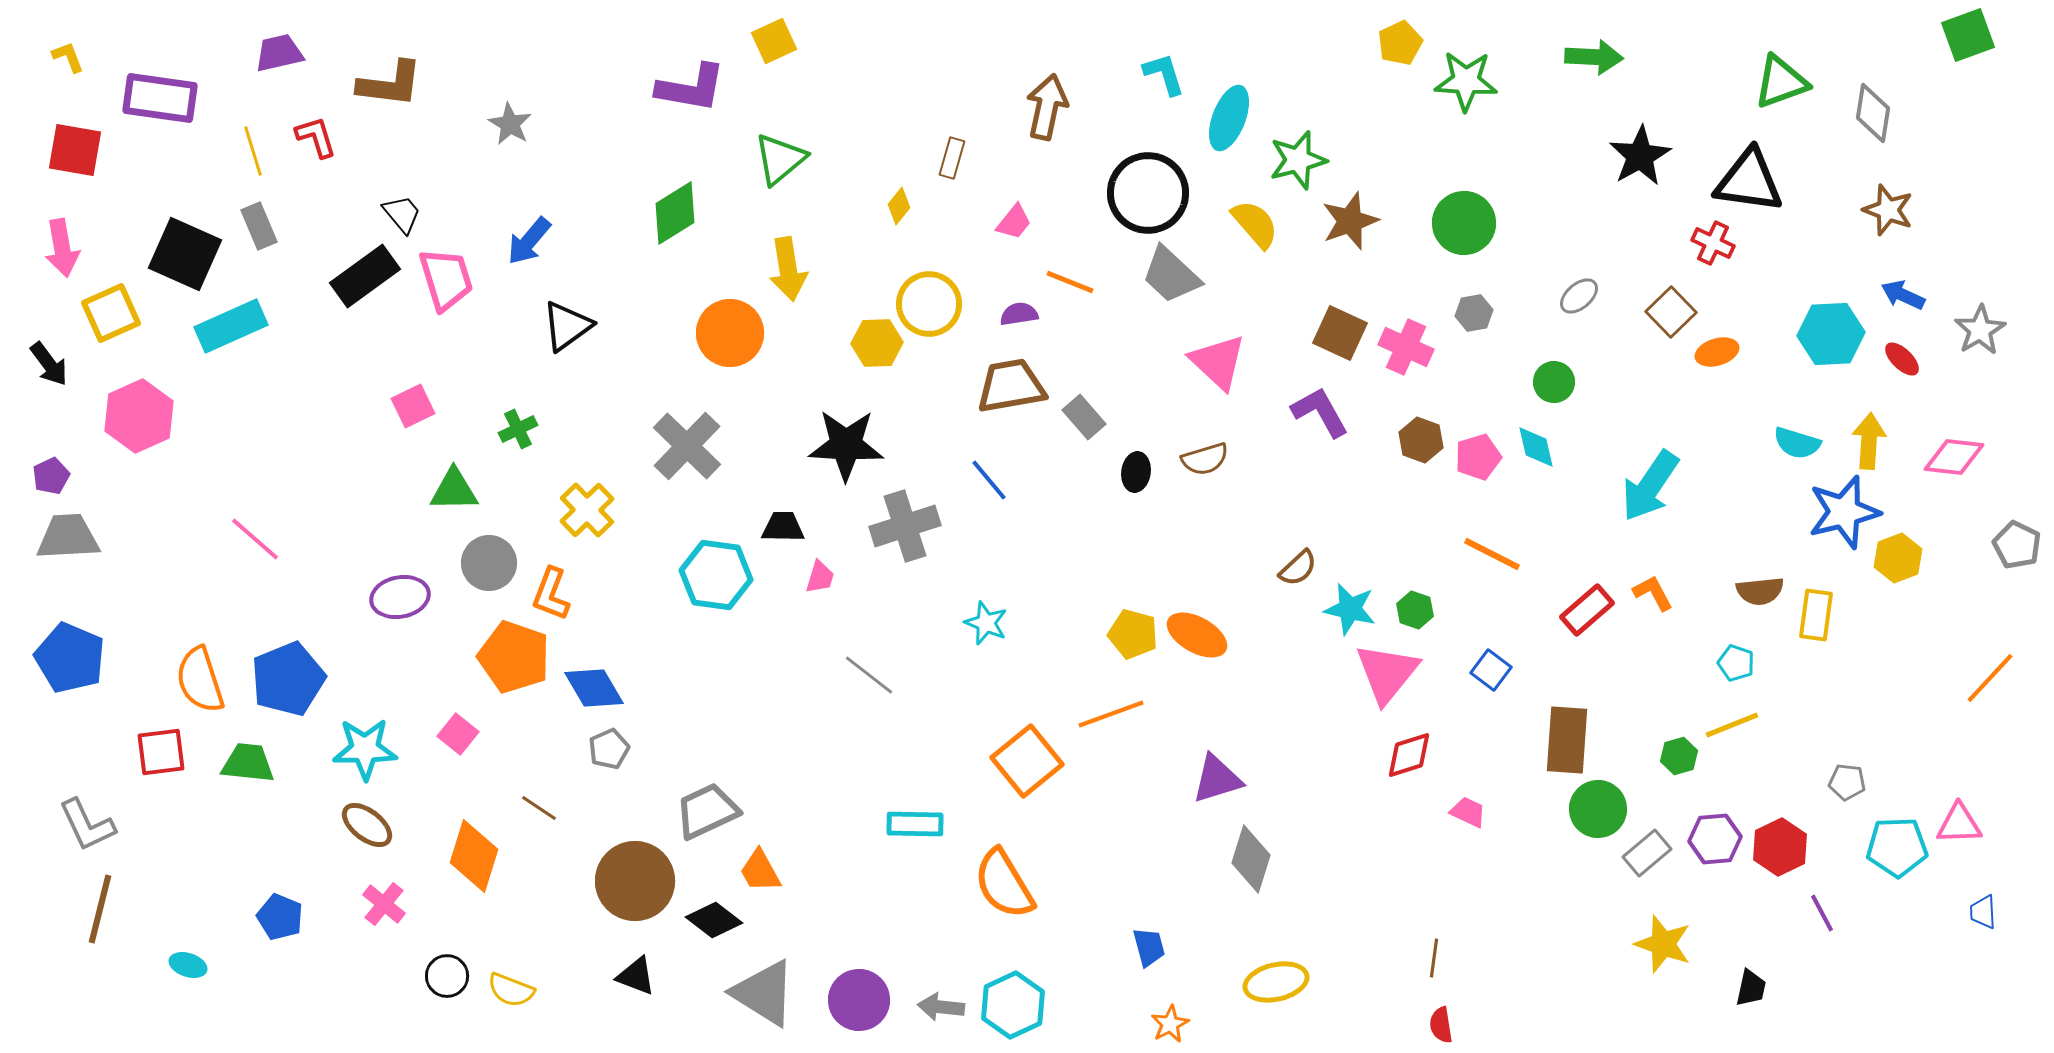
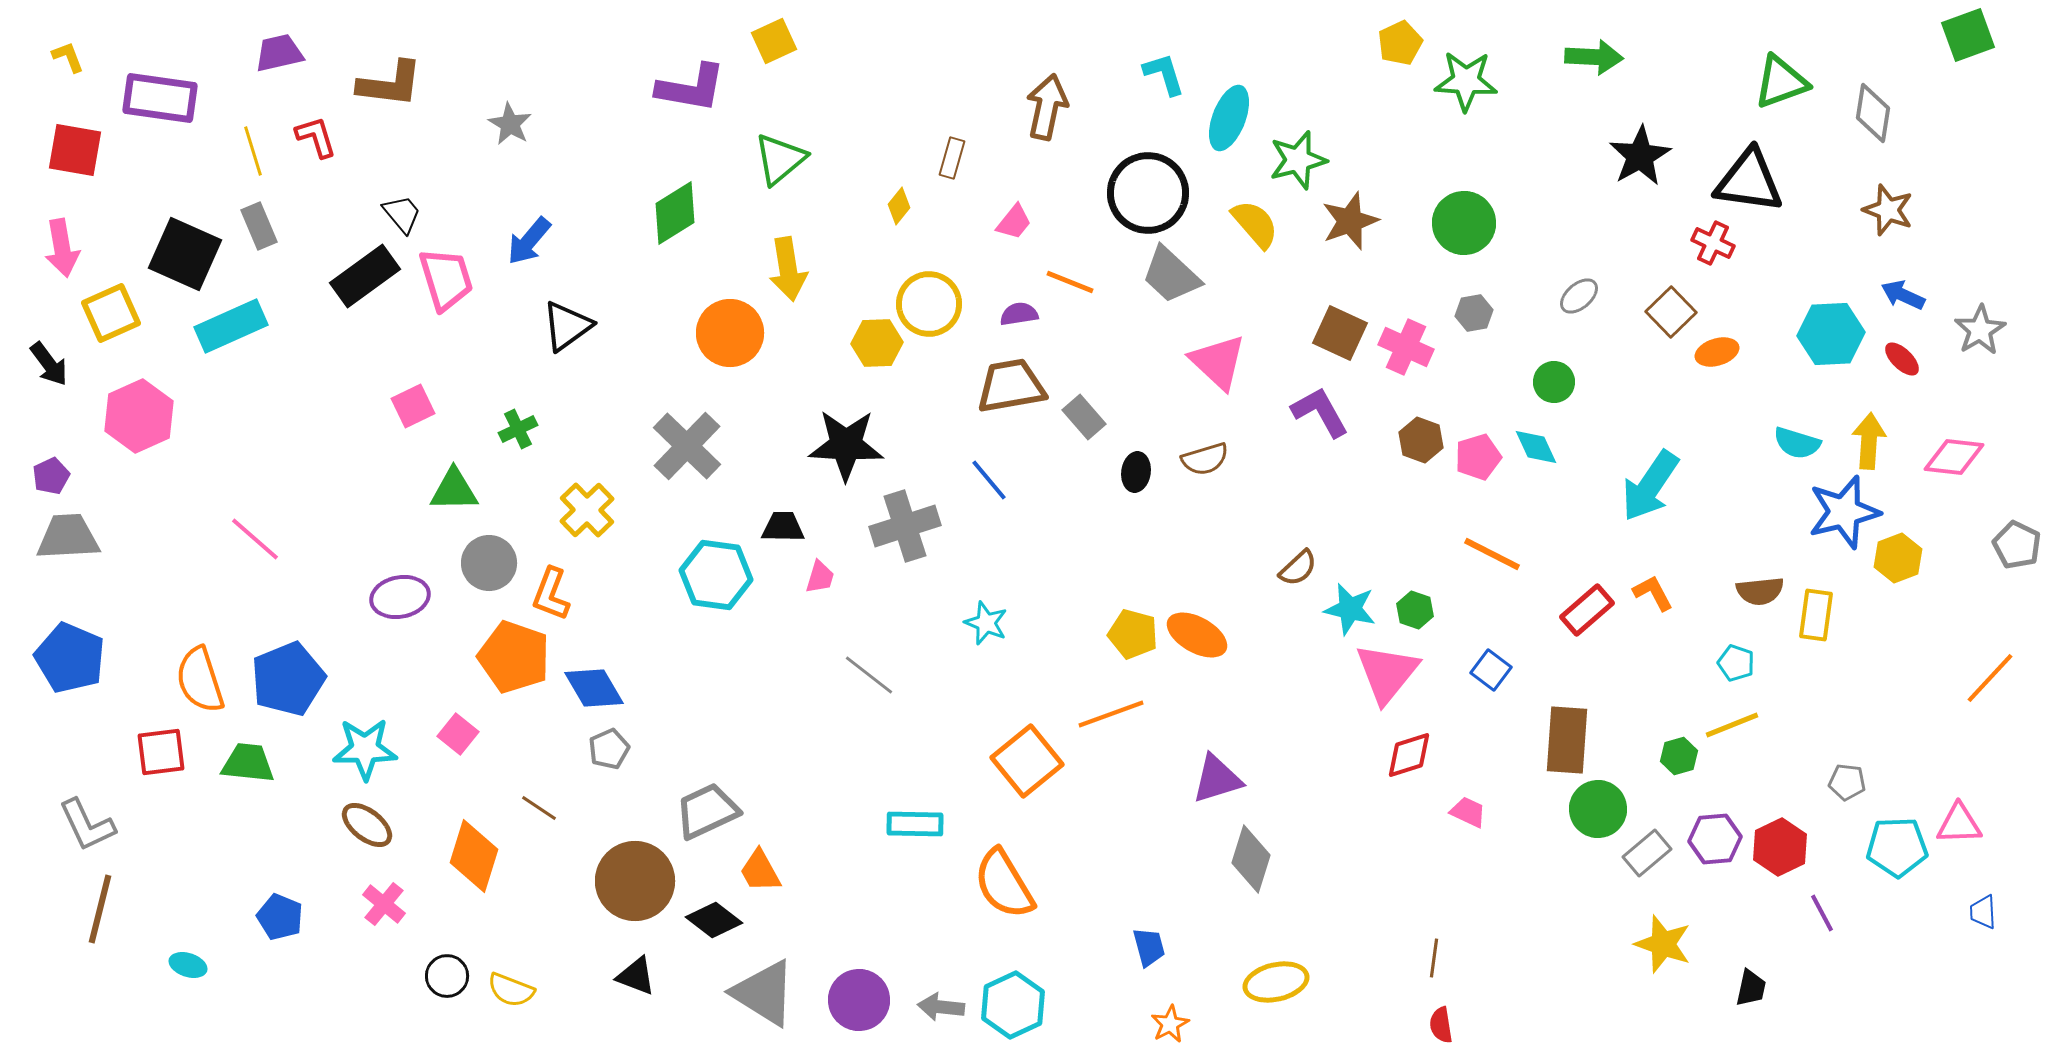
cyan diamond at (1536, 447): rotated 12 degrees counterclockwise
